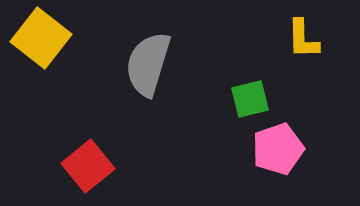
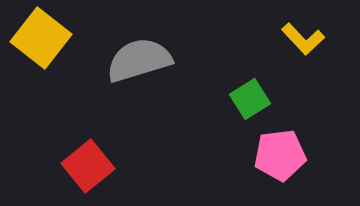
yellow L-shape: rotated 42 degrees counterclockwise
gray semicircle: moved 9 px left, 4 px up; rotated 56 degrees clockwise
green square: rotated 18 degrees counterclockwise
pink pentagon: moved 2 px right, 6 px down; rotated 12 degrees clockwise
